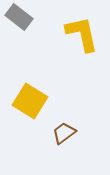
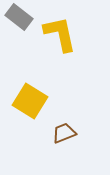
yellow L-shape: moved 22 px left
brown trapezoid: rotated 15 degrees clockwise
